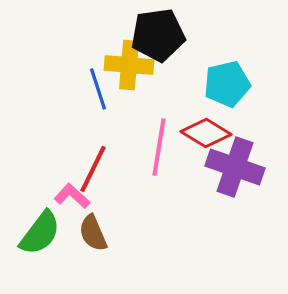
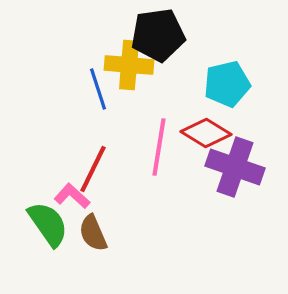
green semicircle: moved 8 px right, 9 px up; rotated 72 degrees counterclockwise
